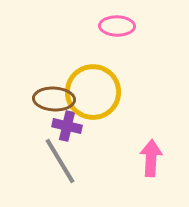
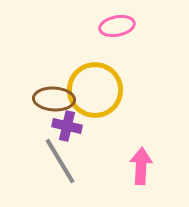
pink ellipse: rotated 12 degrees counterclockwise
yellow circle: moved 2 px right, 2 px up
pink arrow: moved 10 px left, 8 px down
